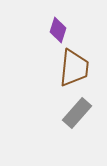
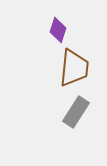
gray rectangle: moved 1 px left, 1 px up; rotated 8 degrees counterclockwise
